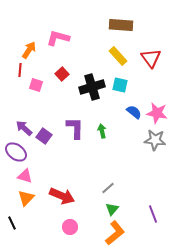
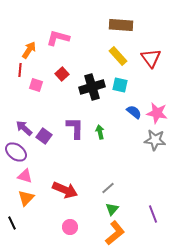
green arrow: moved 2 px left, 1 px down
red arrow: moved 3 px right, 6 px up
